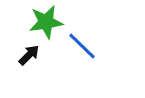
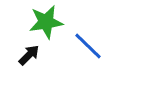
blue line: moved 6 px right
